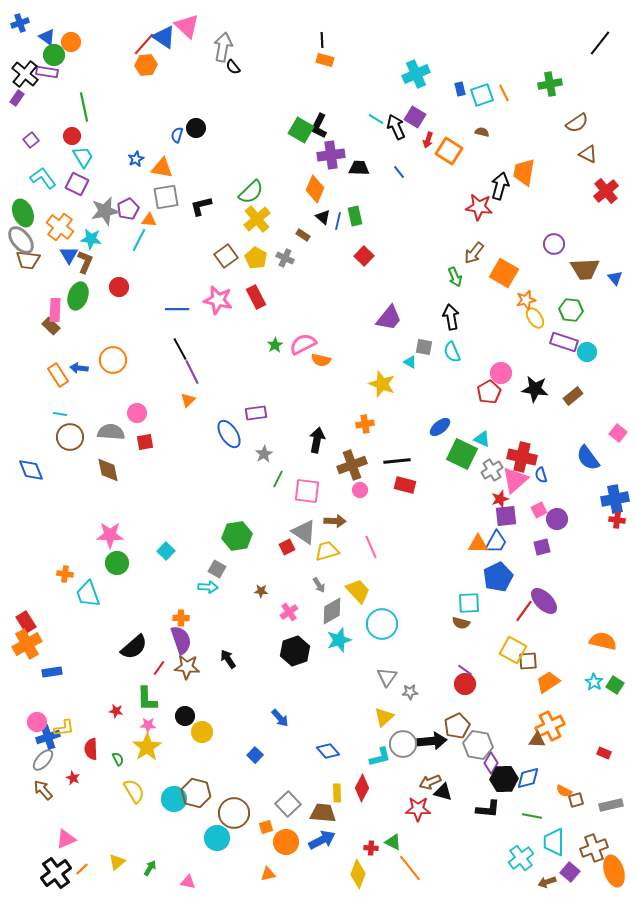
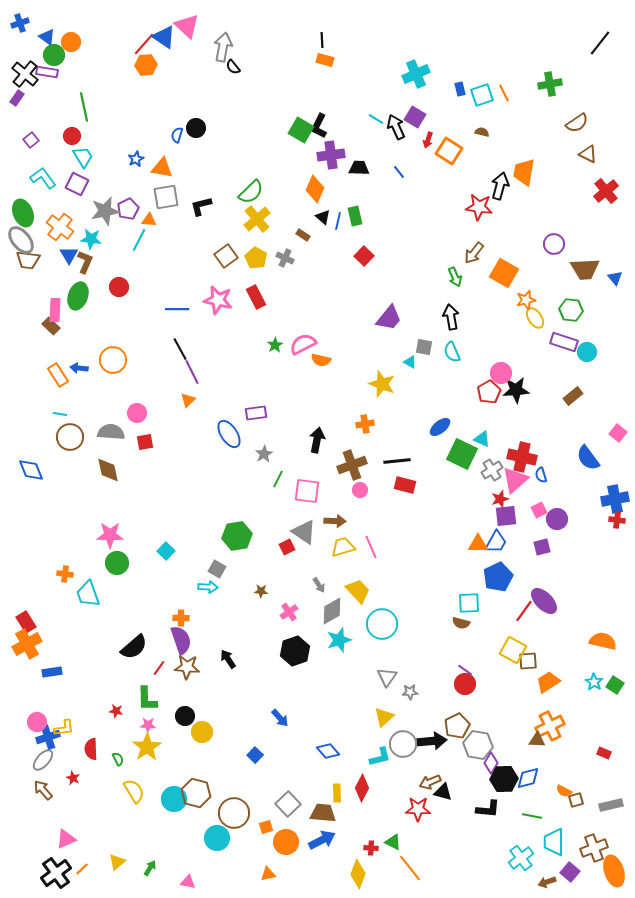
black star at (535, 389): moved 19 px left, 1 px down; rotated 12 degrees counterclockwise
yellow trapezoid at (327, 551): moved 16 px right, 4 px up
